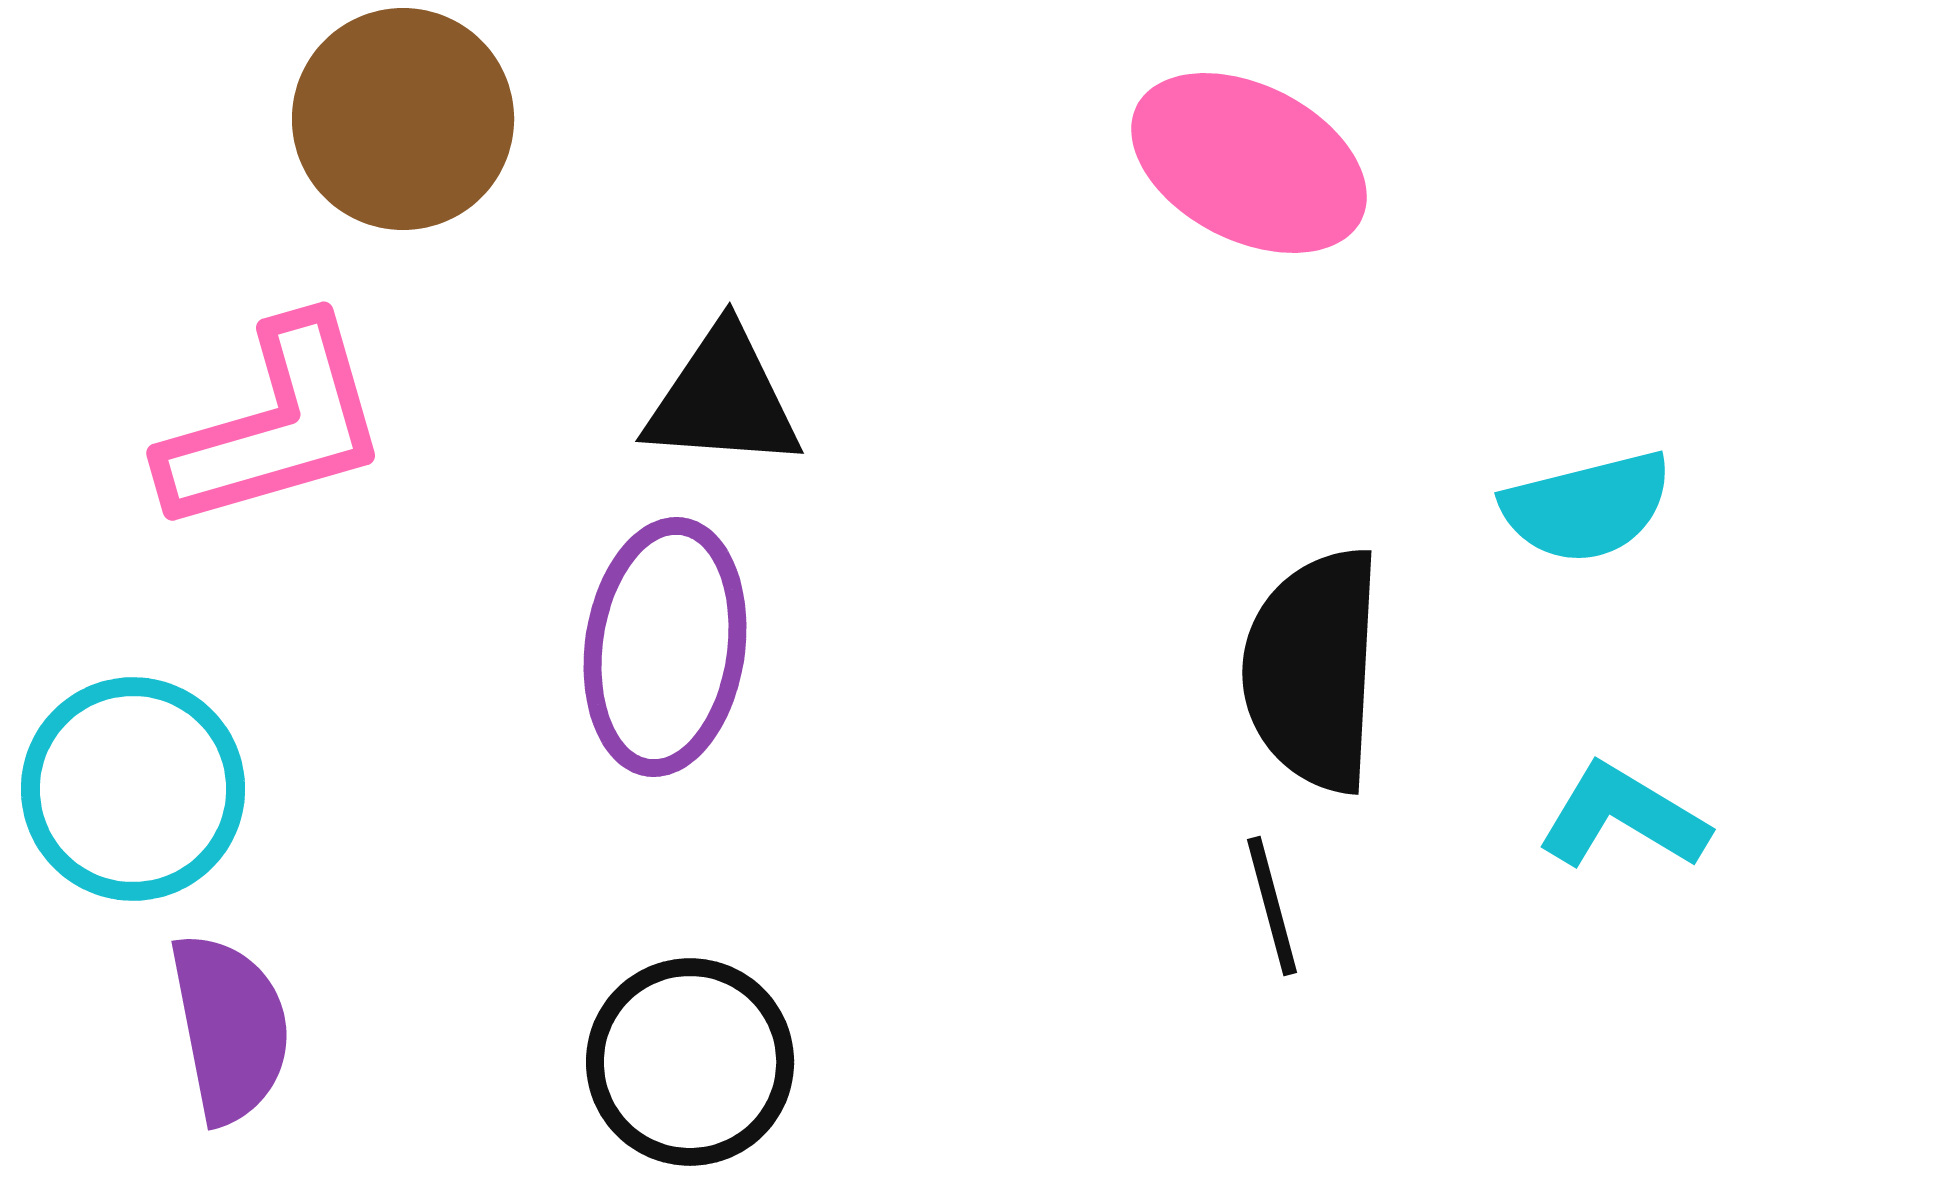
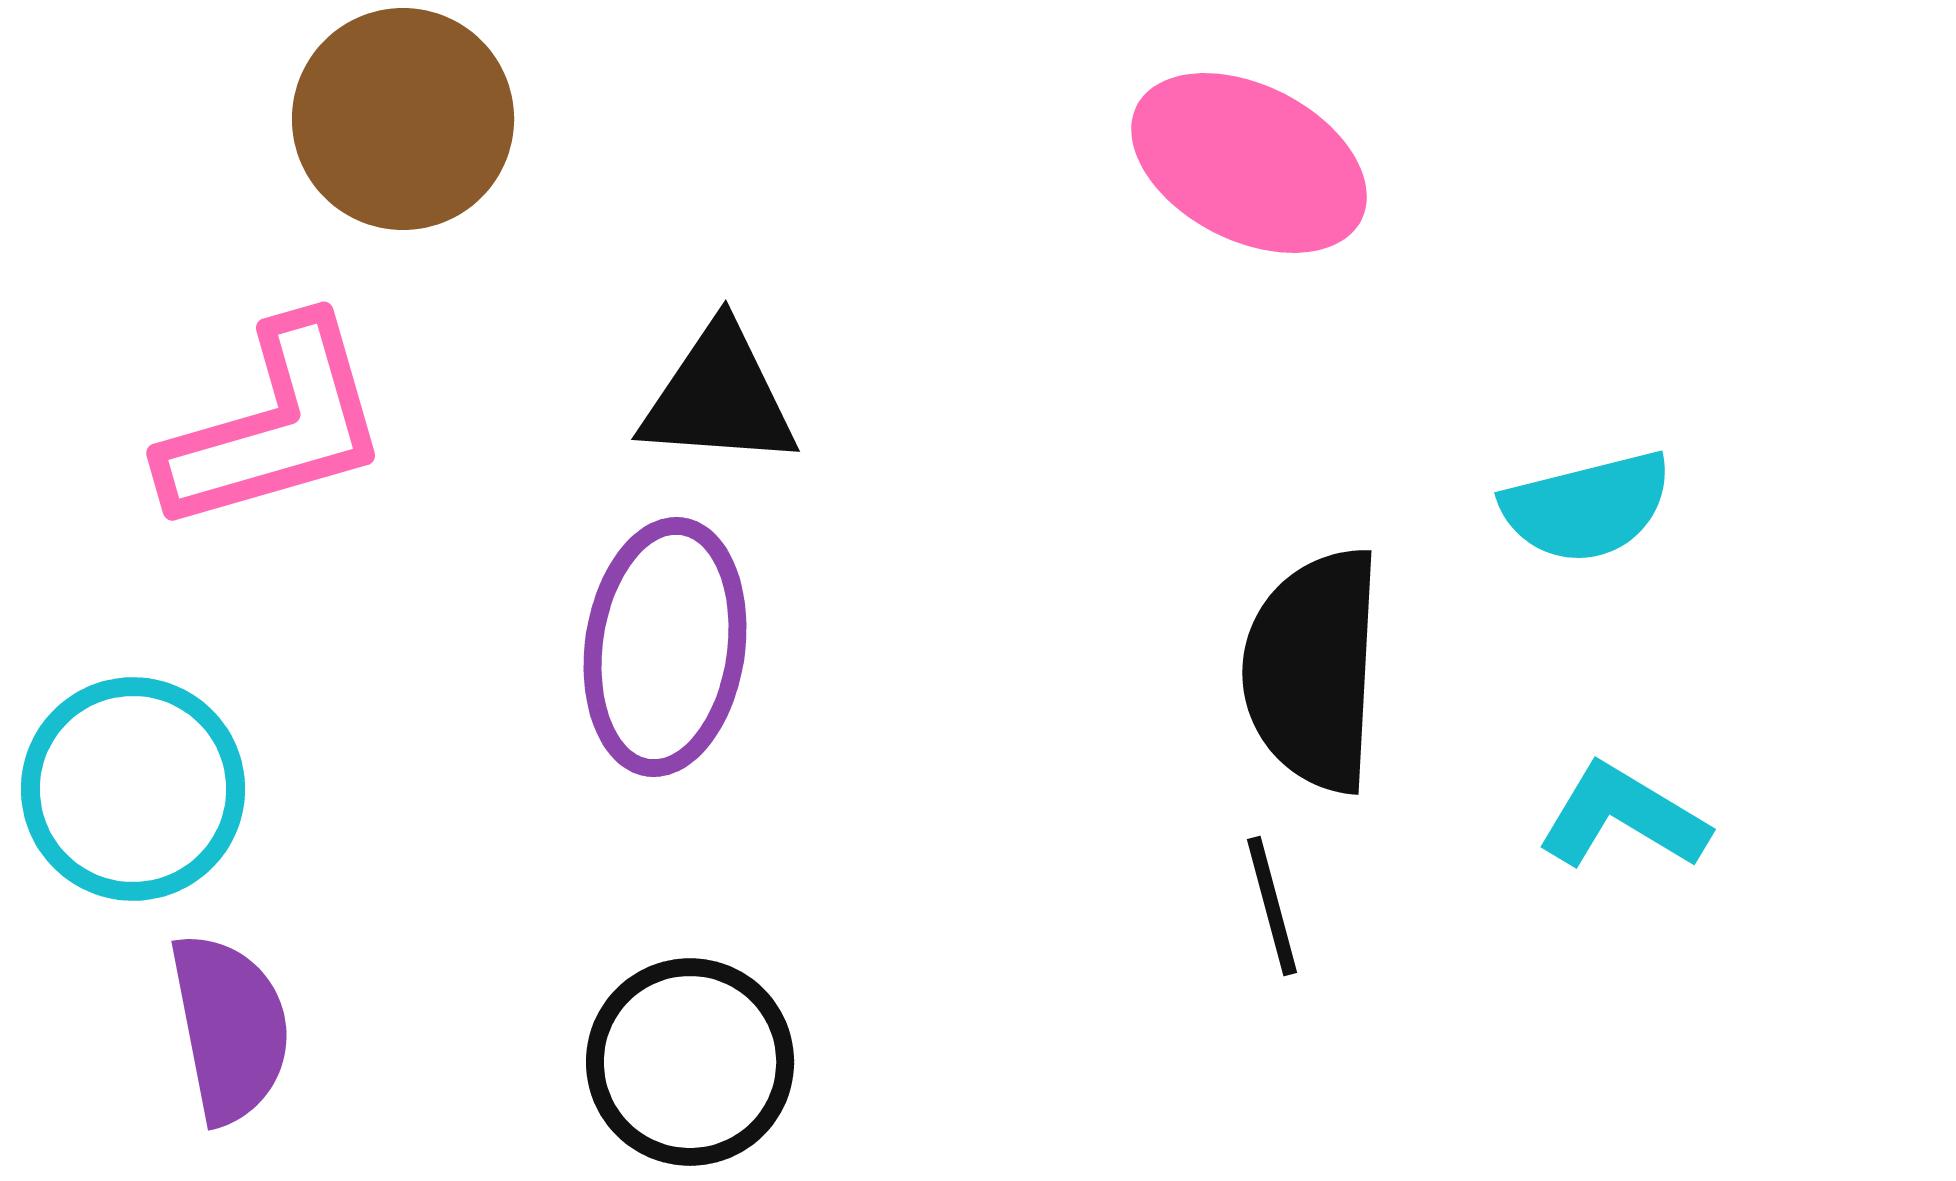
black triangle: moved 4 px left, 2 px up
